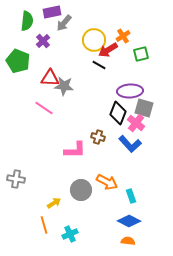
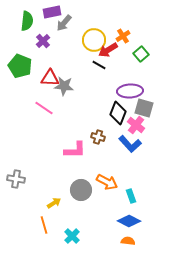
green square: rotated 28 degrees counterclockwise
green pentagon: moved 2 px right, 5 px down
pink cross: moved 2 px down
cyan cross: moved 2 px right, 2 px down; rotated 21 degrees counterclockwise
